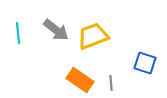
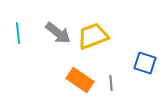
gray arrow: moved 2 px right, 3 px down
